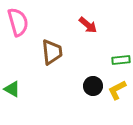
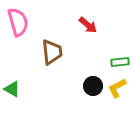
green rectangle: moved 1 px left, 2 px down
yellow L-shape: moved 2 px up
